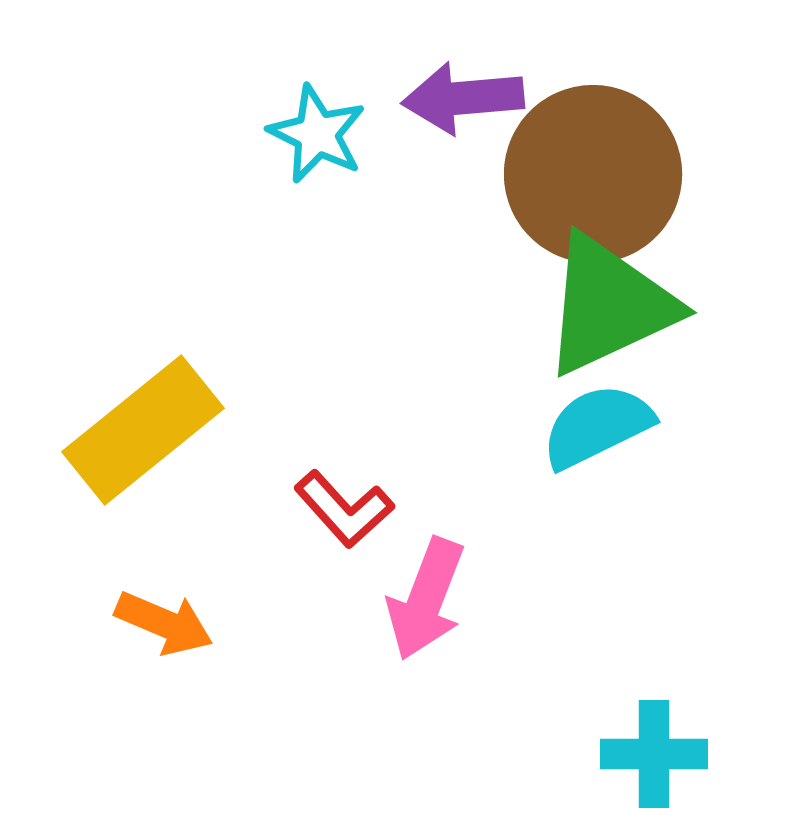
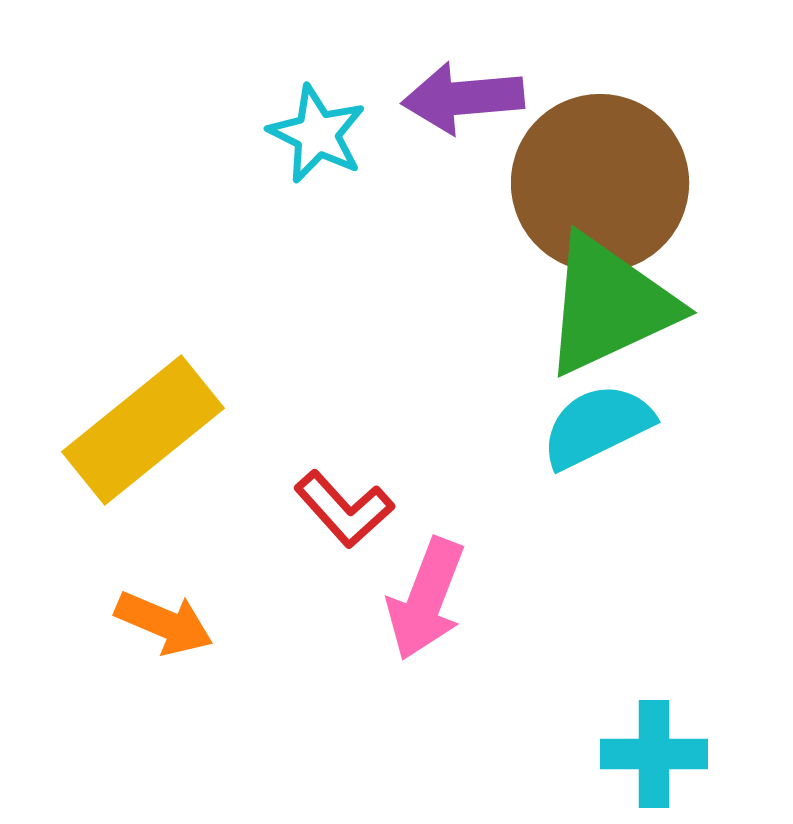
brown circle: moved 7 px right, 9 px down
